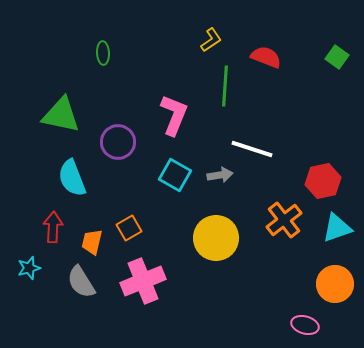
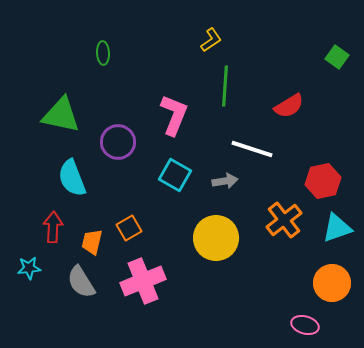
red semicircle: moved 23 px right, 49 px down; rotated 128 degrees clockwise
gray arrow: moved 5 px right, 6 px down
cyan star: rotated 10 degrees clockwise
orange circle: moved 3 px left, 1 px up
